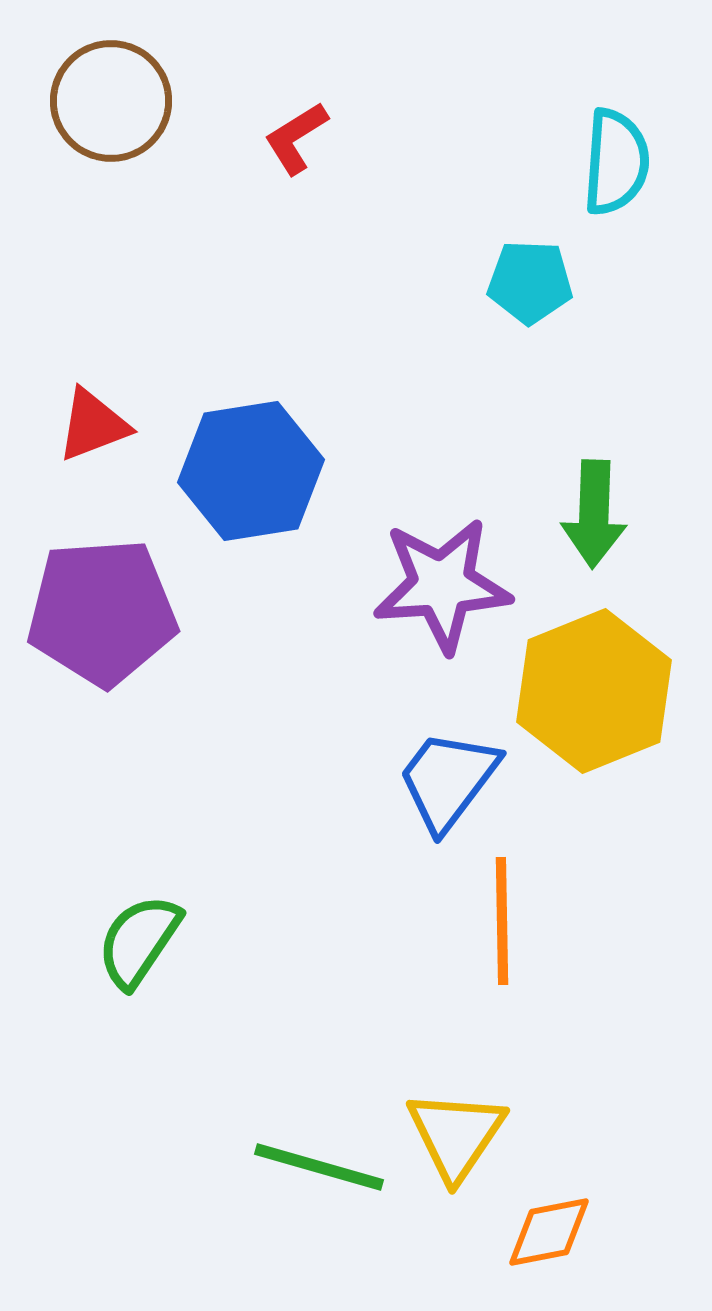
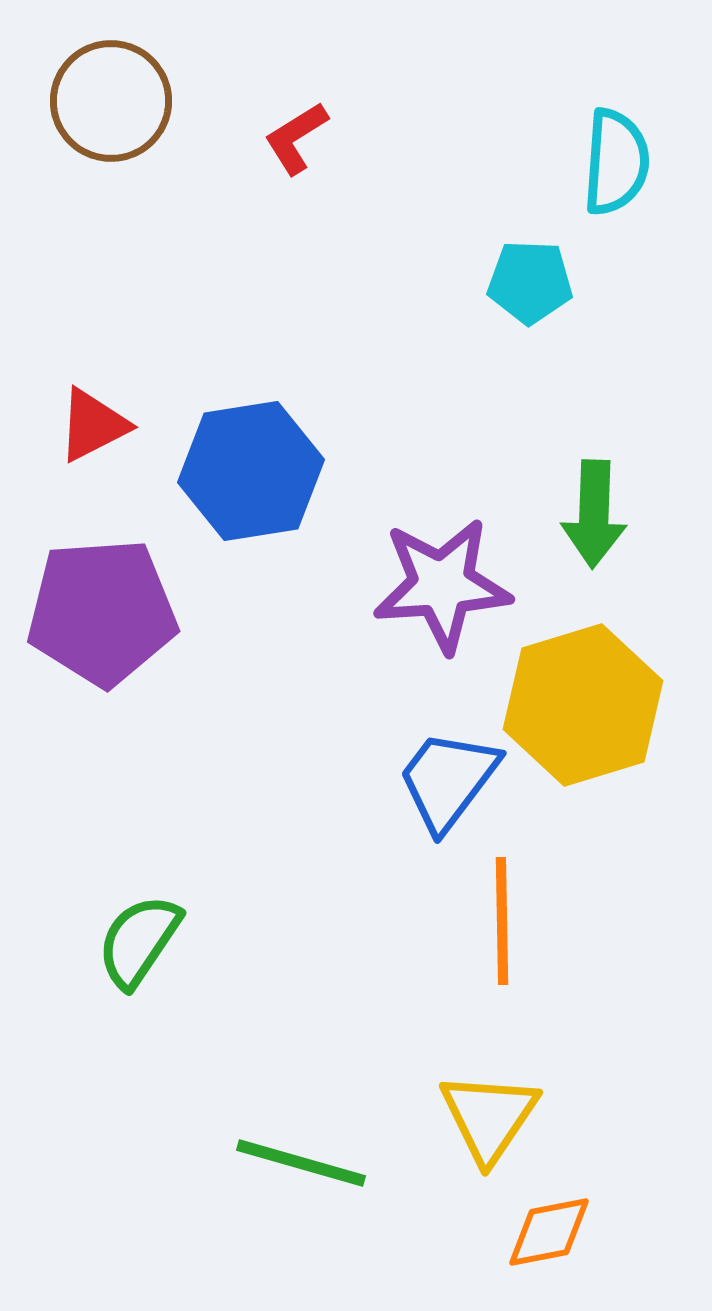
red triangle: rotated 6 degrees counterclockwise
yellow hexagon: moved 11 px left, 14 px down; rotated 5 degrees clockwise
yellow triangle: moved 33 px right, 18 px up
green line: moved 18 px left, 4 px up
